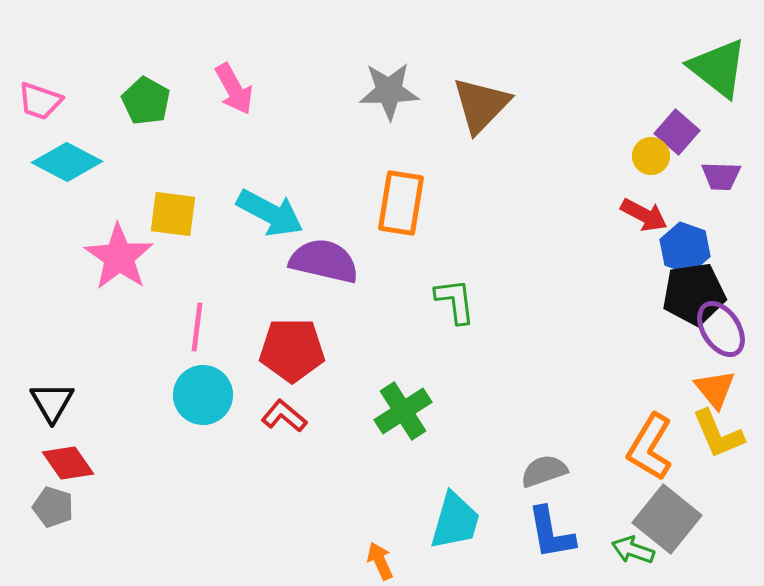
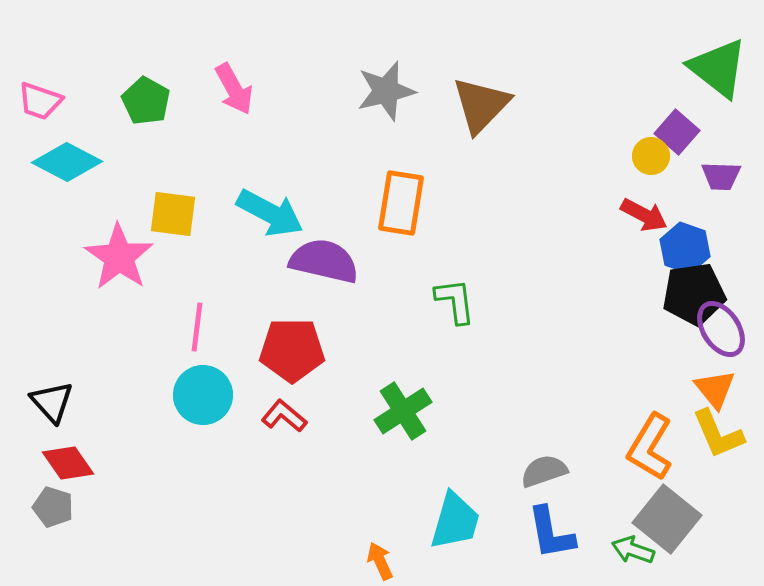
gray star: moved 3 px left; rotated 12 degrees counterclockwise
black triangle: rotated 12 degrees counterclockwise
